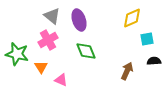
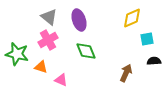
gray triangle: moved 3 px left, 1 px down
orange triangle: rotated 40 degrees counterclockwise
brown arrow: moved 1 px left, 2 px down
